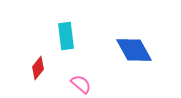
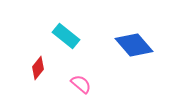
cyan rectangle: rotated 44 degrees counterclockwise
blue diamond: moved 5 px up; rotated 12 degrees counterclockwise
